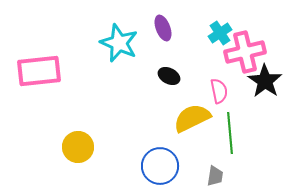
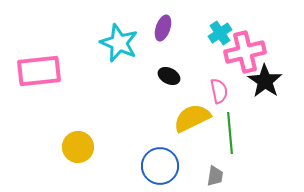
purple ellipse: rotated 40 degrees clockwise
